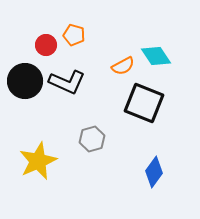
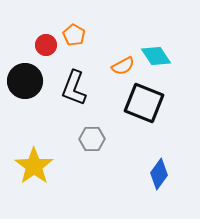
orange pentagon: rotated 15 degrees clockwise
black L-shape: moved 7 px right, 6 px down; rotated 87 degrees clockwise
gray hexagon: rotated 15 degrees clockwise
yellow star: moved 4 px left, 5 px down; rotated 12 degrees counterclockwise
blue diamond: moved 5 px right, 2 px down
